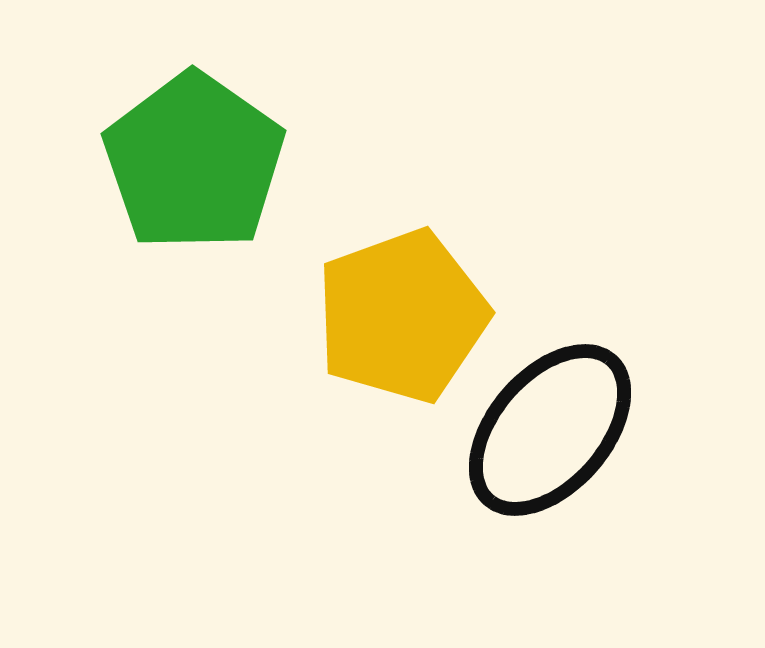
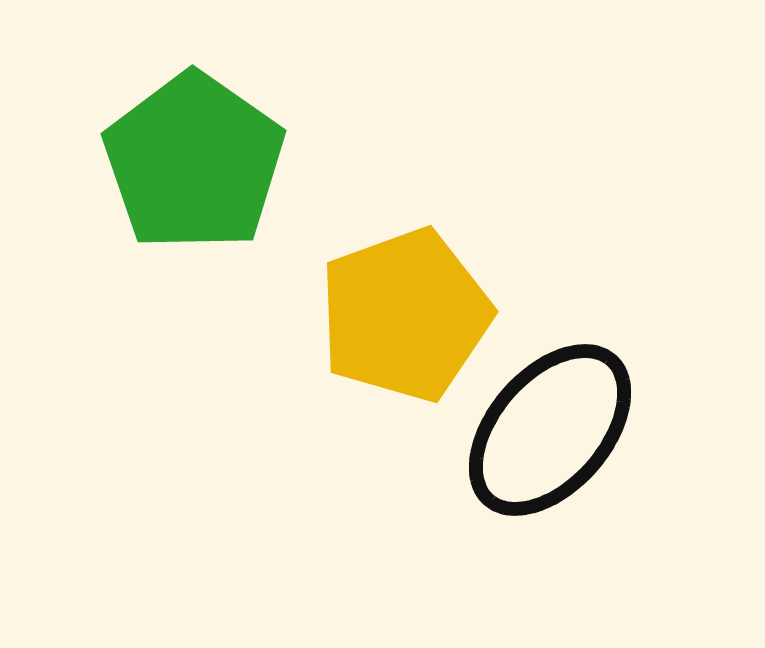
yellow pentagon: moved 3 px right, 1 px up
